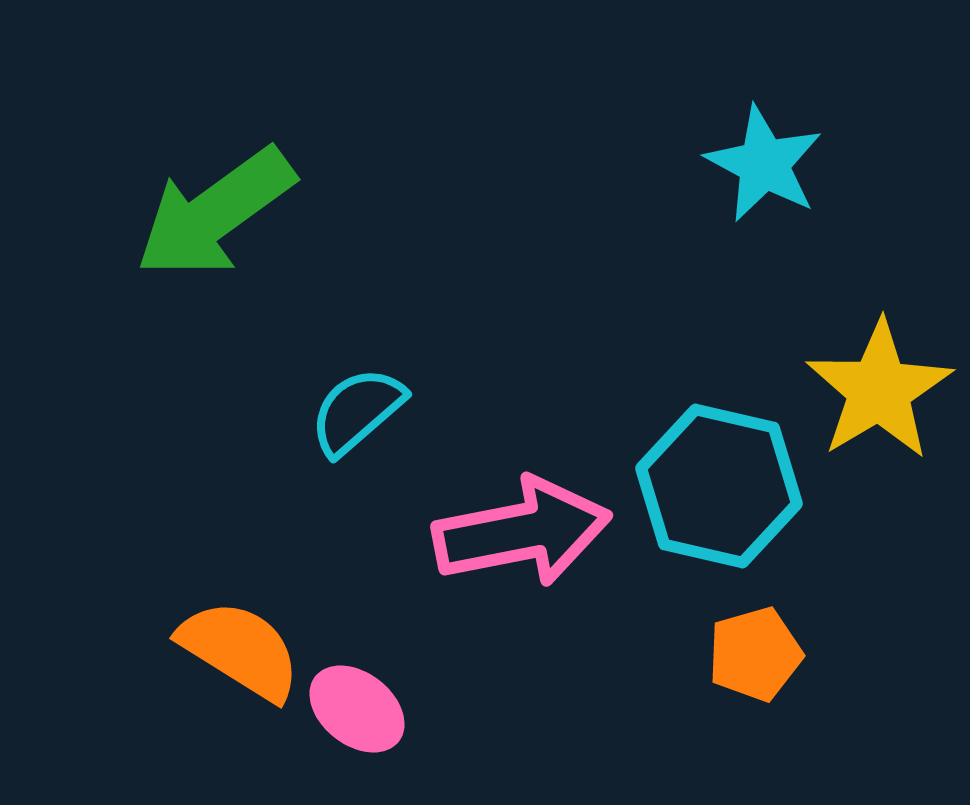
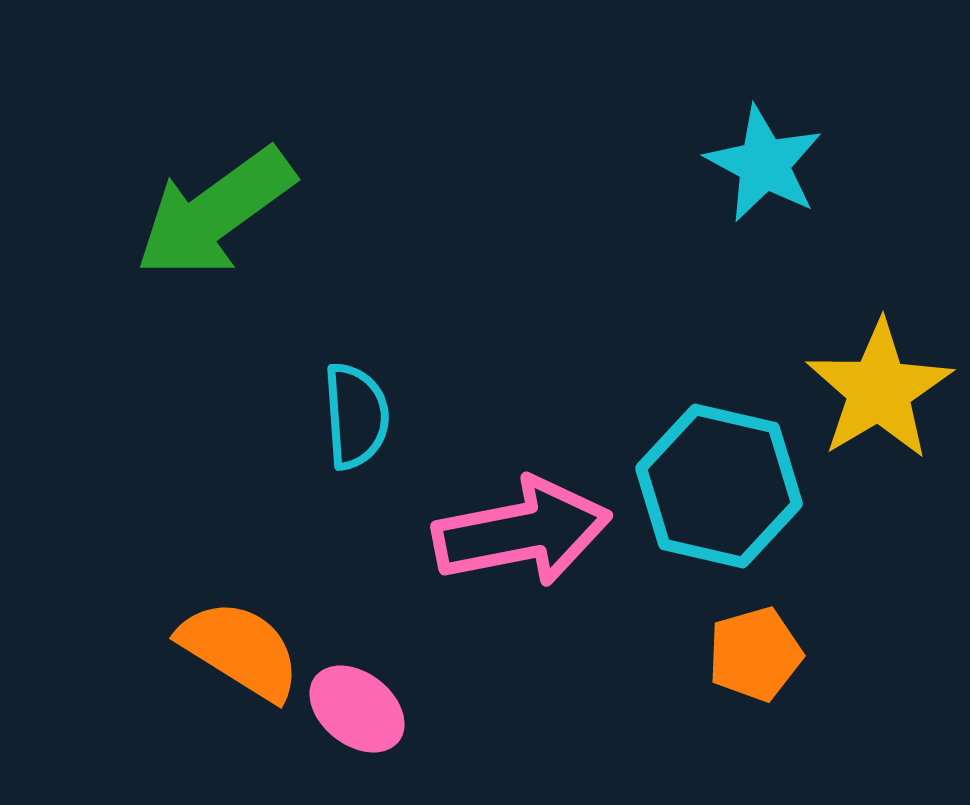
cyan semicircle: moved 1 px left, 5 px down; rotated 127 degrees clockwise
